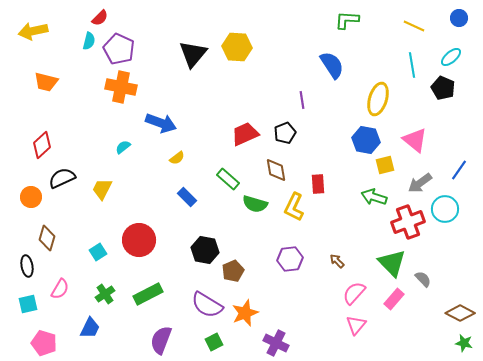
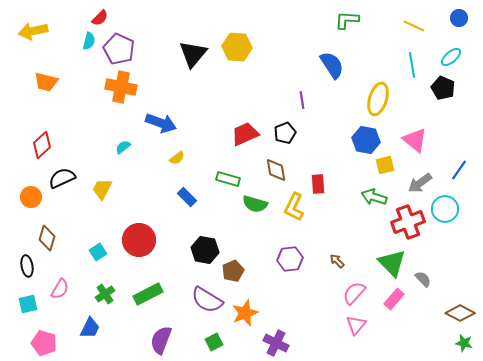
green rectangle at (228, 179): rotated 25 degrees counterclockwise
purple semicircle at (207, 305): moved 5 px up
